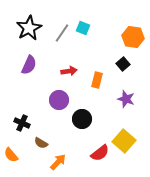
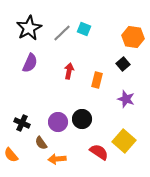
cyan square: moved 1 px right, 1 px down
gray line: rotated 12 degrees clockwise
purple semicircle: moved 1 px right, 2 px up
red arrow: rotated 70 degrees counterclockwise
purple circle: moved 1 px left, 22 px down
brown semicircle: rotated 24 degrees clockwise
red semicircle: moved 1 px left, 1 px up; rotated 108 degrees counterclockwise
orange arrow: moved 1 px left, 3 px up; rotated 138 degrees counterclockwise
